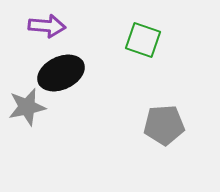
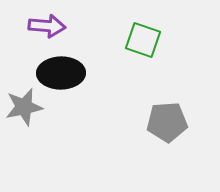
black ellipse: rotated 24 degrees clockwise
gray star: moved 3 px left
gray pentagon: moved 3 px right, 3 px up
